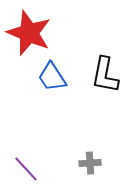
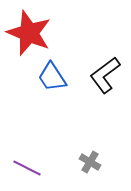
black L-shape: rotated 42 degrees clockwise
gray cross: moved 1 px up; rotated 35 degrees clockwise
purple line: moved 1 px right, 1 px up; rotated 20 degrees counterclockwise
